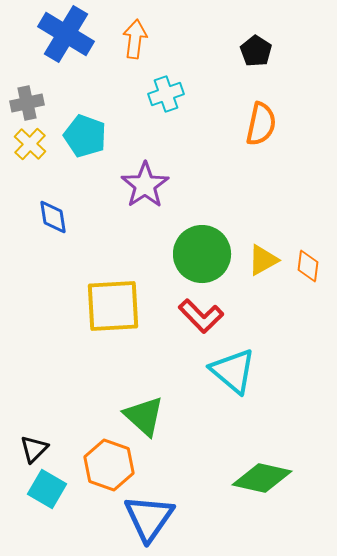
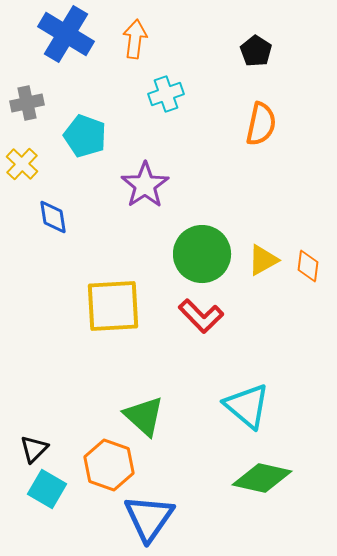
yellow cross: moved 8 px left, 20 px down
cyan triangle: moved 14 px right, 35 px down
